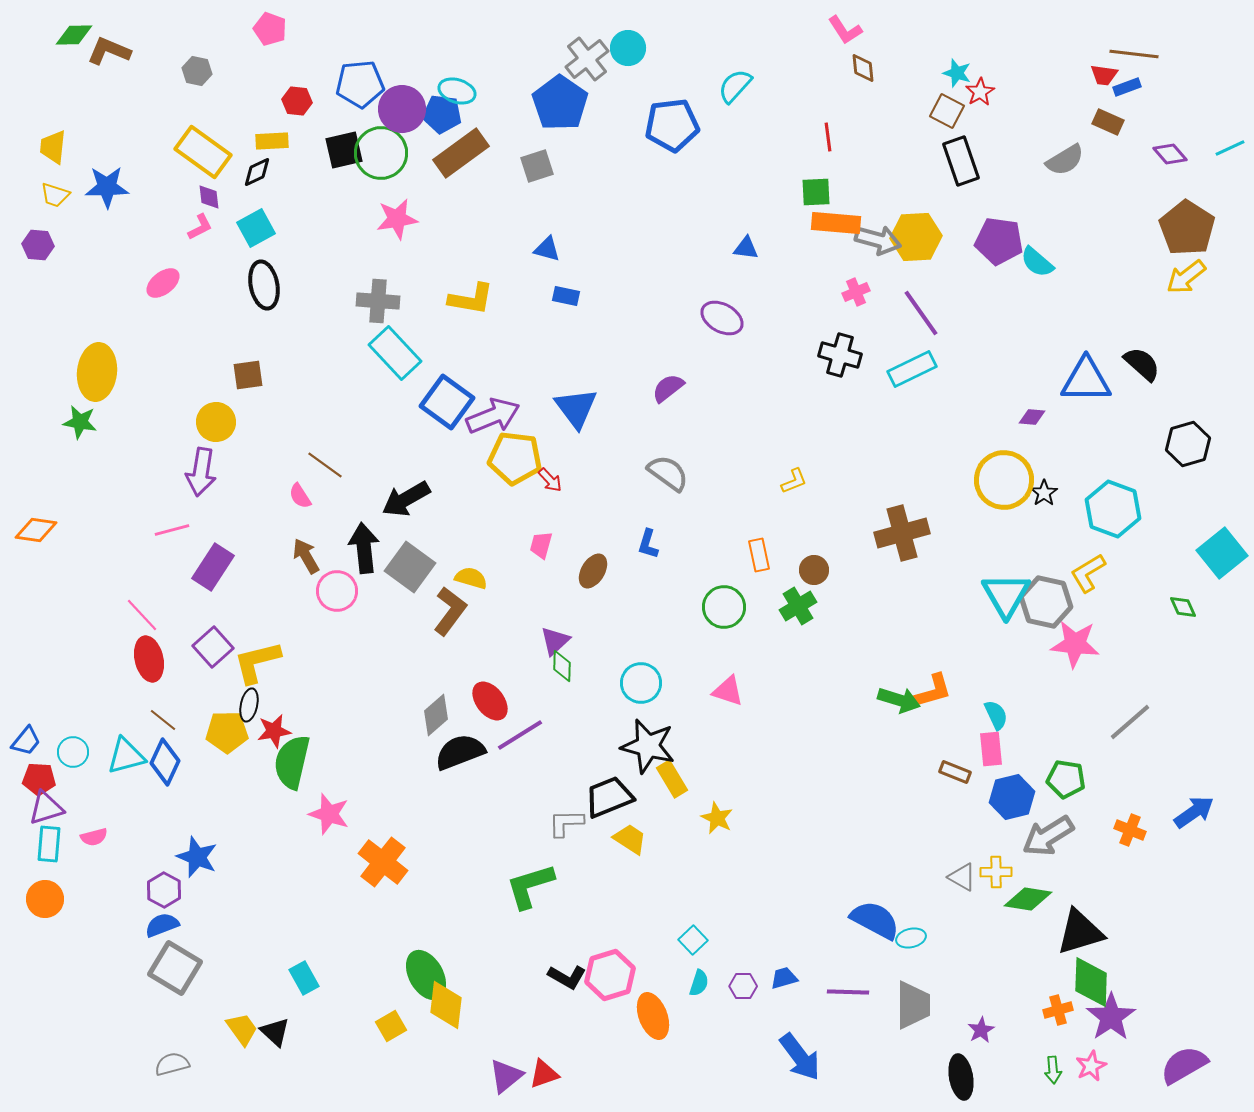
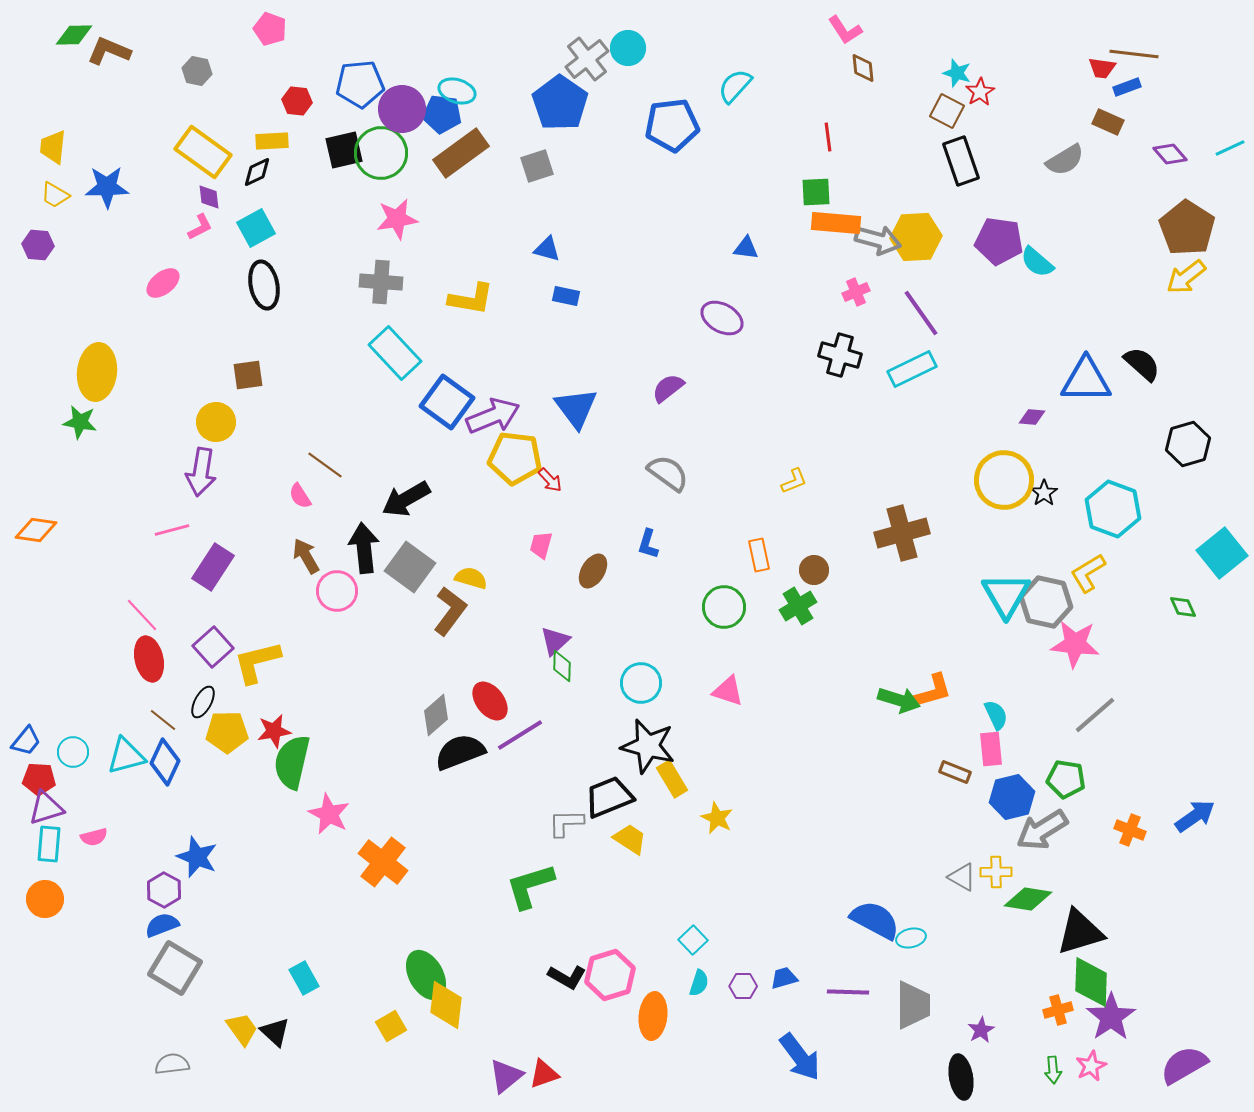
red trapezoid at (1104, 75): moved 2 px left, 7 px up
yellow trapezoid at (55, 195): rotated 12 degrees clockwise
gray cross at (378, 301): moved 3 px right, 19 px up
black ellipse at (249, 705): moved 46 px left, 3 px up; rotated 16 degrees clockwise
gray line at (1130, 722): moved 35 px left, 7 px up
blue arrow at (1194, 812): moved 1 px right, 4 px down
pink star at (329, 814): rotated 9 degrees clockwise
gray arrow at (1048, 836): moved 6 px left, 6 px up
orange ellipse at (653, 1016): rotated 27 degrees clockwise
gray semicircle at (172, 1064): rotated 8 degrees clockwise
